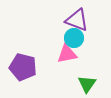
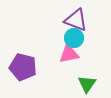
purple triangle: moved 1 px left
pink triangle: moved 2 px right
